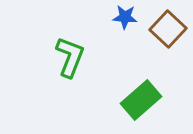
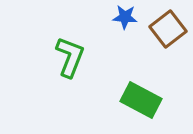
brown square: rotated 9 degrees clockwise
green rectangle: rotated 69 degrees clockwise
